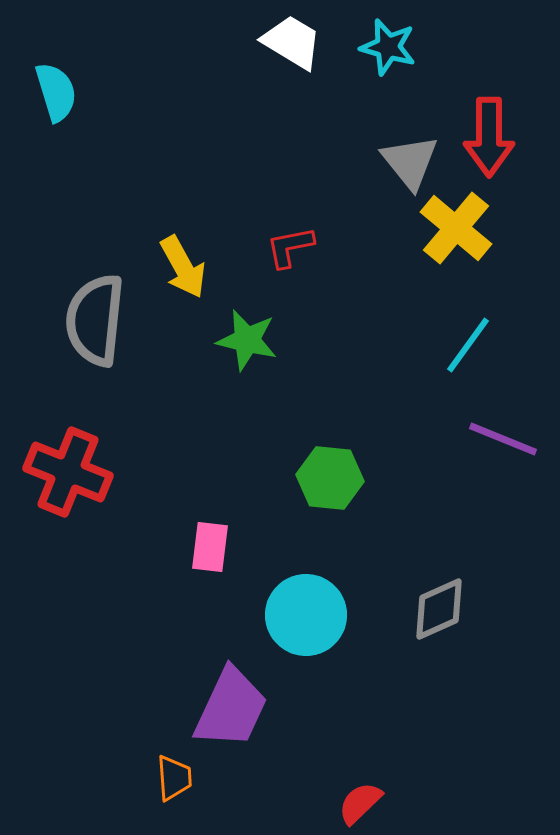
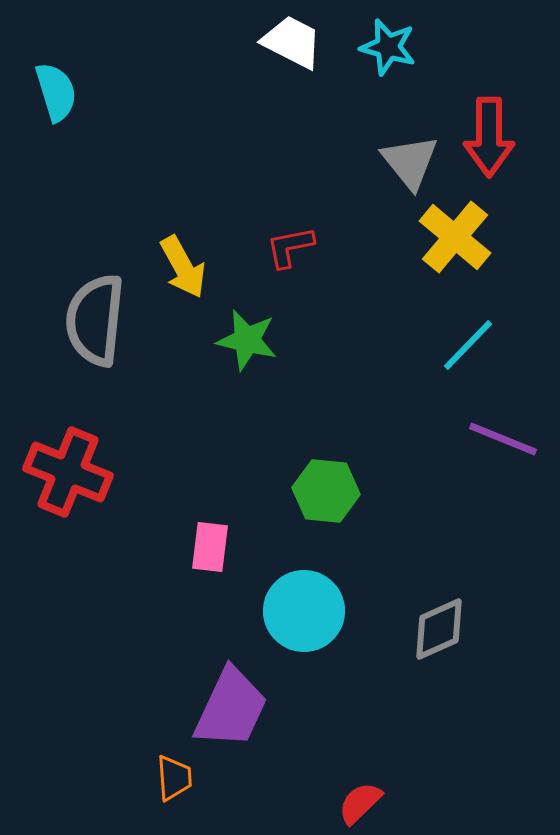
white trapezoid: rotated 4 degrees counterclockwise
yellow cross: moved 1 px left, 9 px down
cyan line: rotated 8 degrees clockwise
green hexagon: moved 4 px left, 13 px down
gray diamond: moved 20 px down
cyan circle: moved 2 px left, 4 px up
